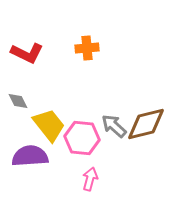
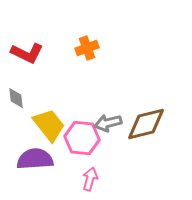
orange cross: rotated 15 degrees counterclockwise
gray diamond: moved 2 px left, 3 px up; rotated 20 degrees clockwise
gray arrow: moved 6 px left, 3 px up; rotated 56 degrees counterclockwise
purple semicircle: moved 5 px right, 3 px down
